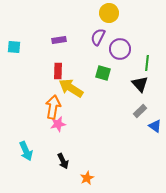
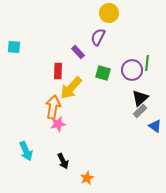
purple rectangle: moved 19 px right, 12 px down; rotated 56 degrees clockwise
purple circle: moved 12 px right, 21 px down
black triangle: moved 14 px down; rotated 30 degrees clockwise
yellow arrow: rotated 80 degrees counterclockwise
